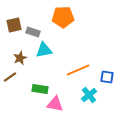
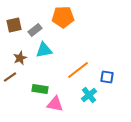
gray rectangle: moved 2 px right, 2 px up; rotated 56 degrees counterclockwise
orange line: rotated 15 degrees counterclockwise
